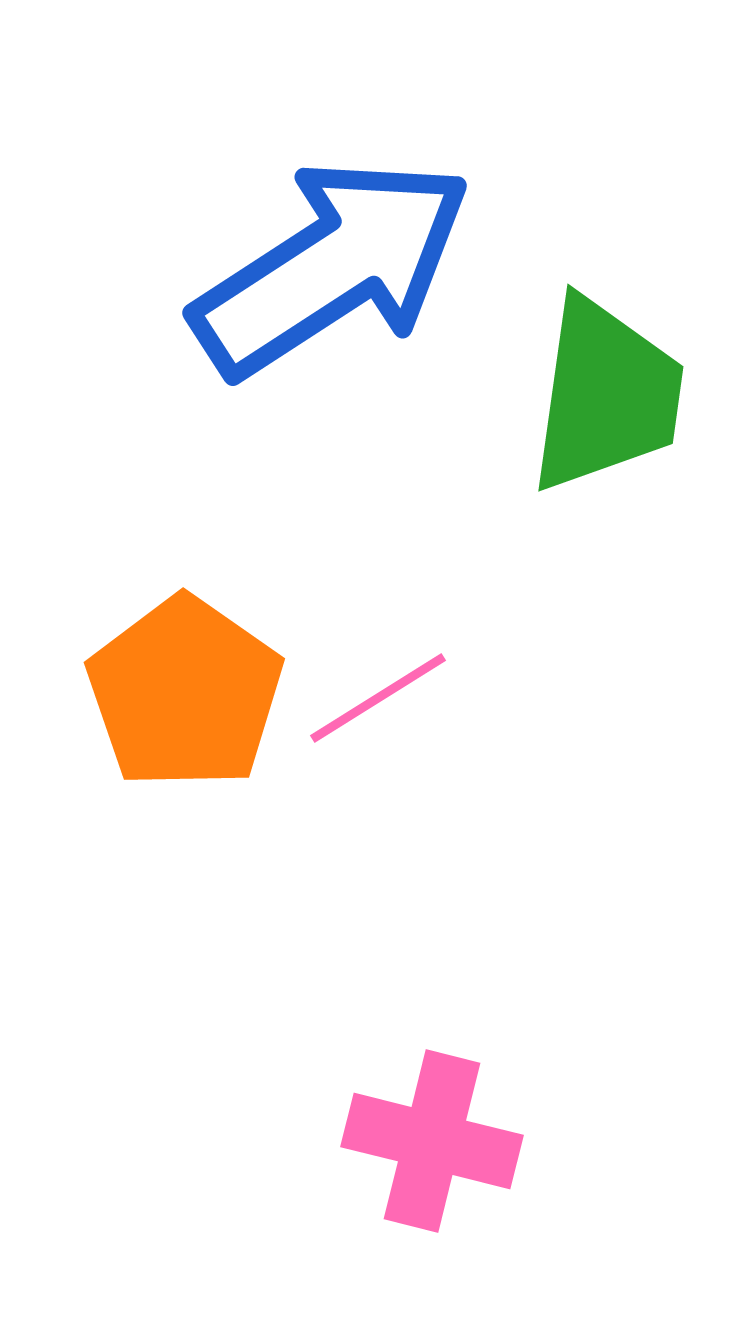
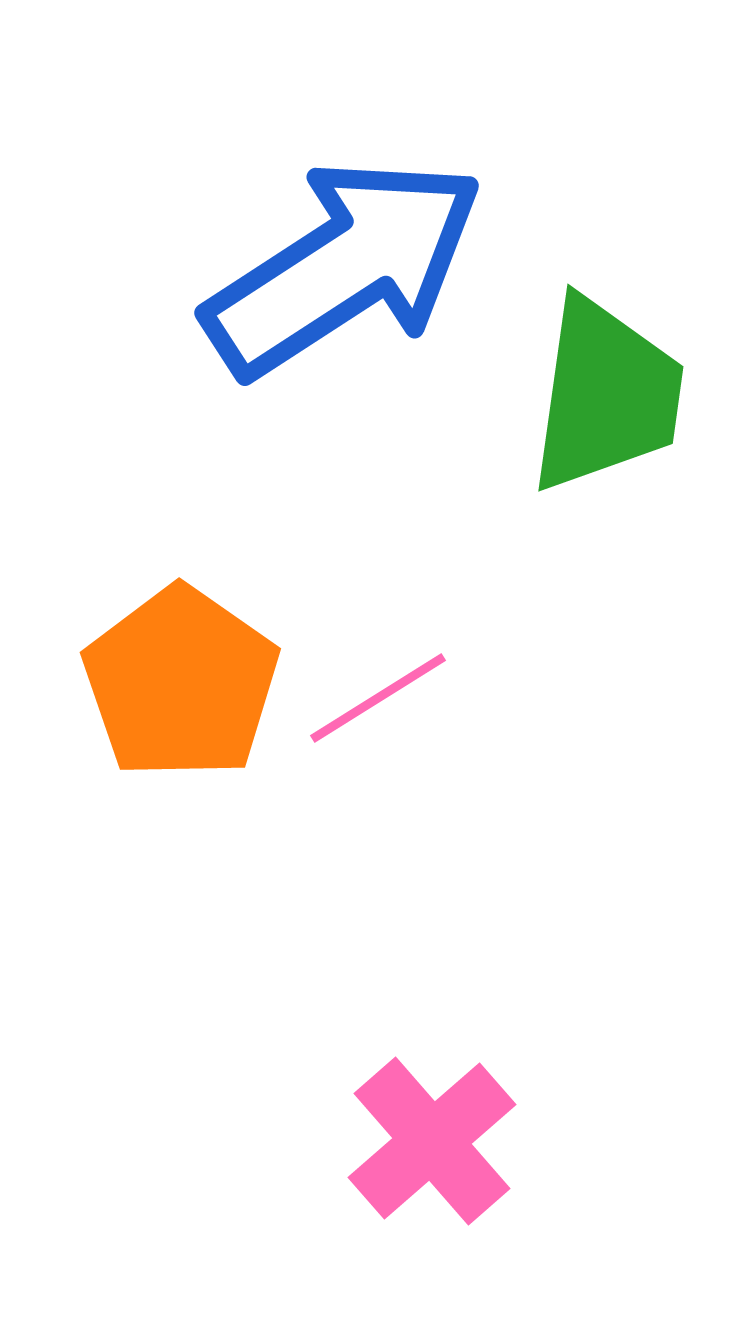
blue arrow: moved 12 px right
orange pentagon: moved 4 px left, 10 px up
pink cross: rotated 35 degrees clockwise
